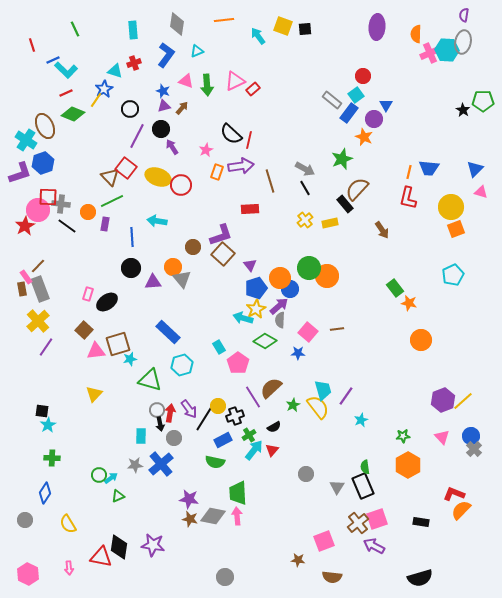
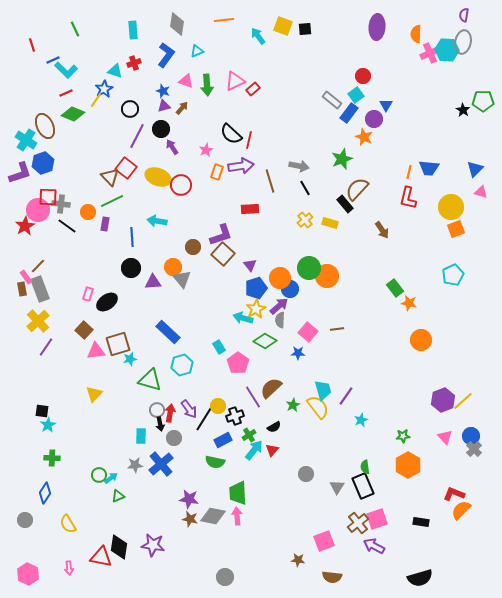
gray arrow at (305, 169): moved 6 px left, 3 px up; rotated 18 degrees counterclockwise
yellow rectangle at (330, 223): rotated 28 degrees clockwise
pink triangle at (442, 437): moved 3 px right
